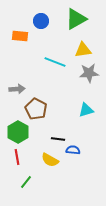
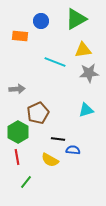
brown pentagon: moved 2 px right, 4 px down; rotated 20 degrees clockwise
